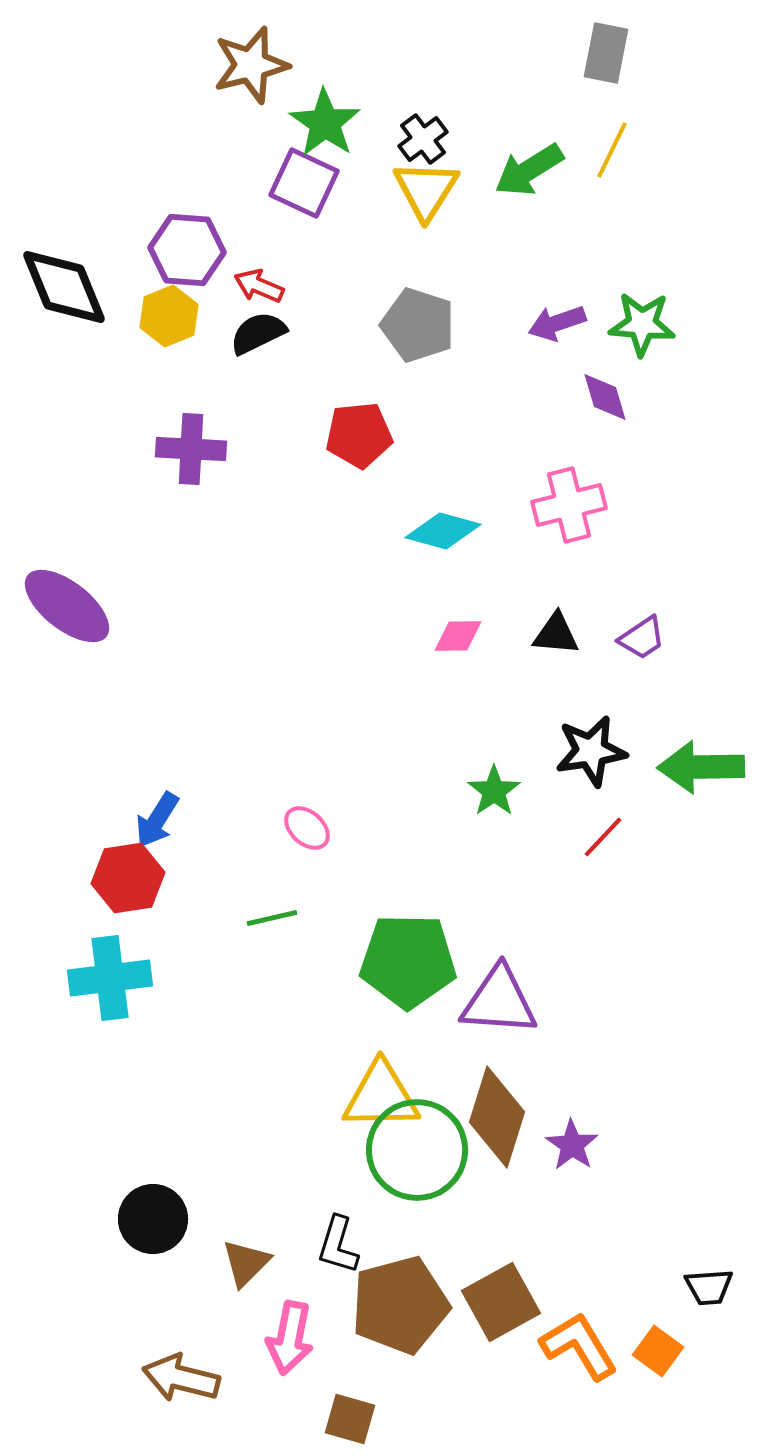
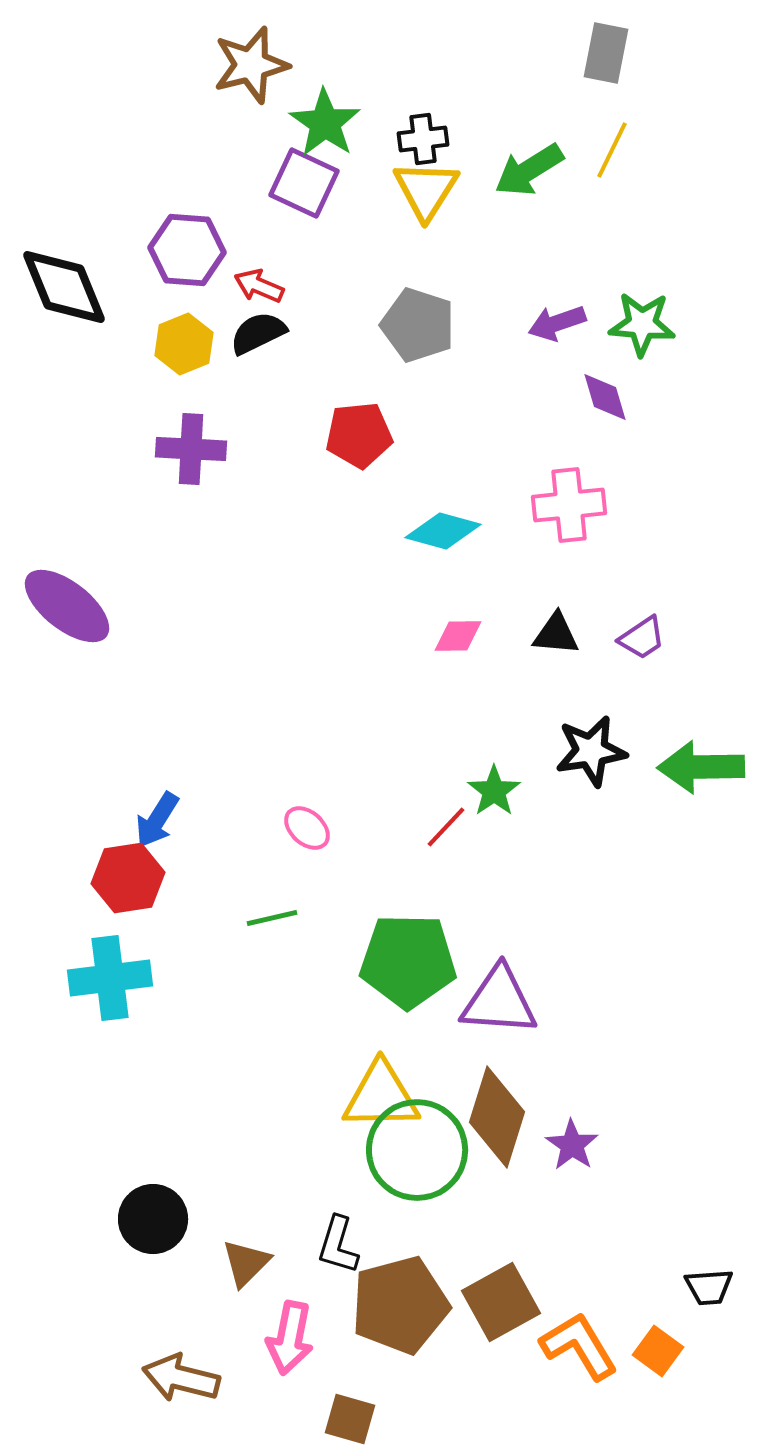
black cross at (423, 139): rotated 30 degrees clockwise
yellow hexagon at (169, 316): moved 15 px right, 28 px down
pink cross at (569, 505): rotated 8 degrees clockwise
red line at (603, 837): moved 157 px left, 10 px up
